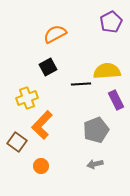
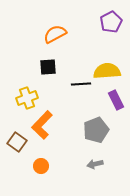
black square: rotated 24 degrees clockwise
